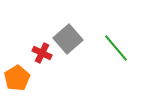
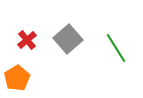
green line: rotated 8 degrees clockwise
red cross: moved 15 px left, 13 px up; rotated 24 degrees clockwise
